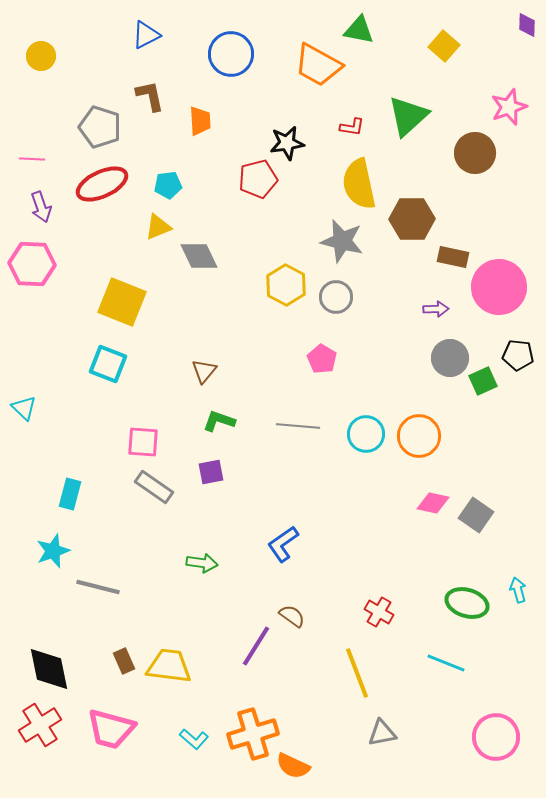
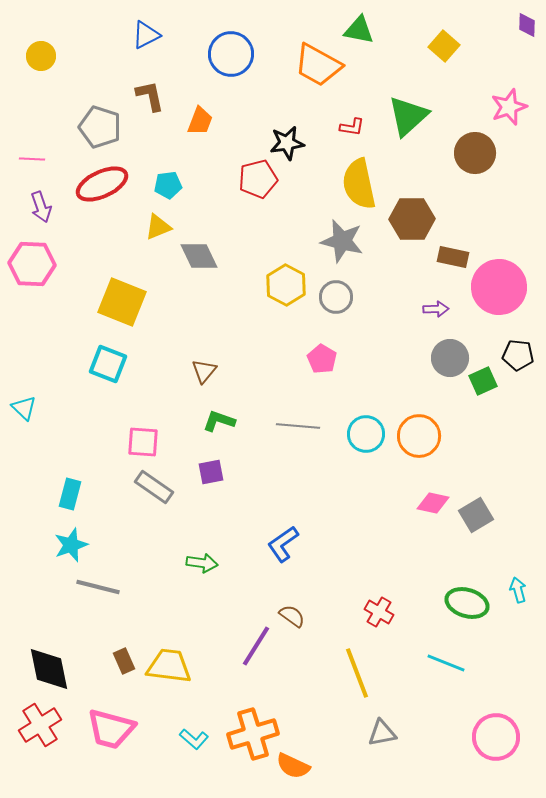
orange trapezoid at (200, 121): rotated 24 degrees clockwise
gray square at (476, 515): rotated 24 degrees clockwise
cyan star at (53, 551): moved 18 px right, 6 px up
